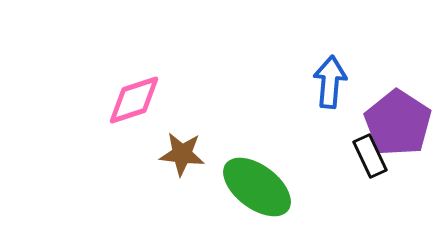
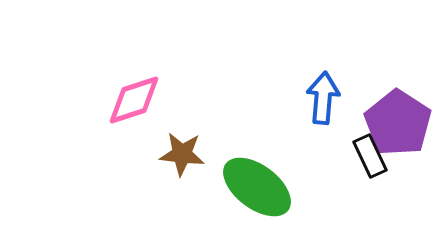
blue arrow: moved 7 px left, 16 px down
